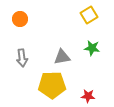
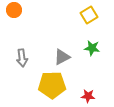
orange circle: moved 6 px left, 9 px up
gray triangle: rotated 18 degrees counterclockwise
